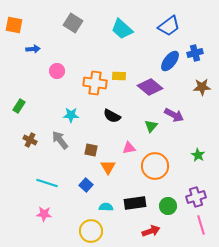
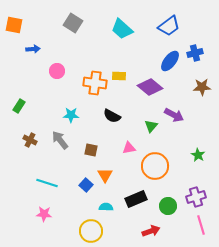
orange triangle: moved 3 px left, 8 px down
black rectangle: moved 1 px right, 4 px up; rotated 15 degrees counterclockwise
